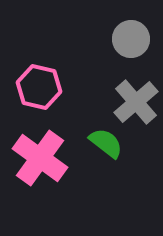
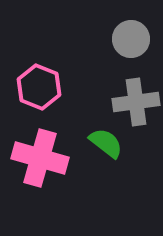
pink hexagon: rotated 9 degrees clockwise
gray cross: rotated 33 degrees clockwise
pink cross: rotated 20 degrees counterclockwise
